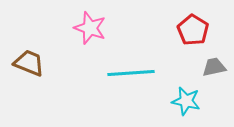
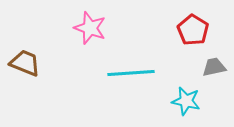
brown trapezoid: moved 4 px left
